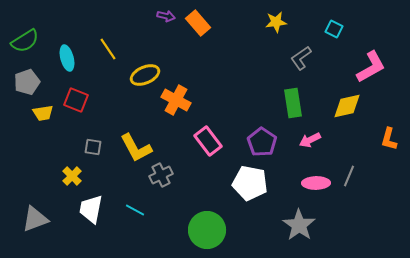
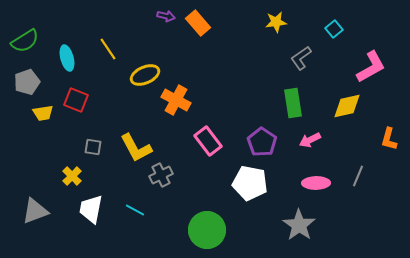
cyan square: rotated 24 degrees clockwise
gray line: moved 9 px right
gray triangle: moved 8 px up
